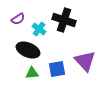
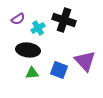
cyan cross: moved 1 px left, 1 px up; rotated 24 degrees clockwise
black ellipse: rotated 15 degrees counterclockwise
blue square: moved 2 px right, 1 px down; rotated 30 degrees clockwise
